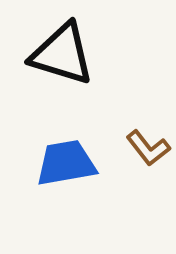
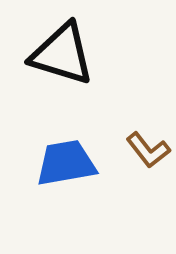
brown L-shape: moved 2 px down
